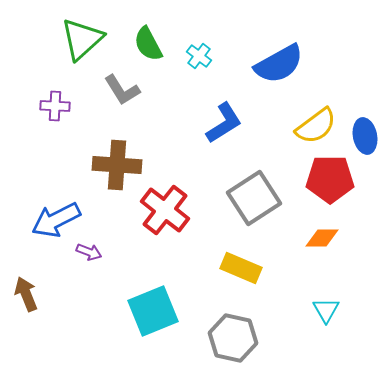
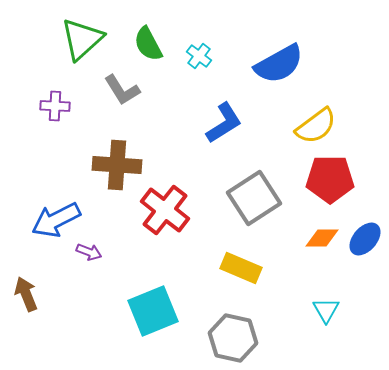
blue ellipse: moved 103 px down; rotated 52 degrees clockwise
